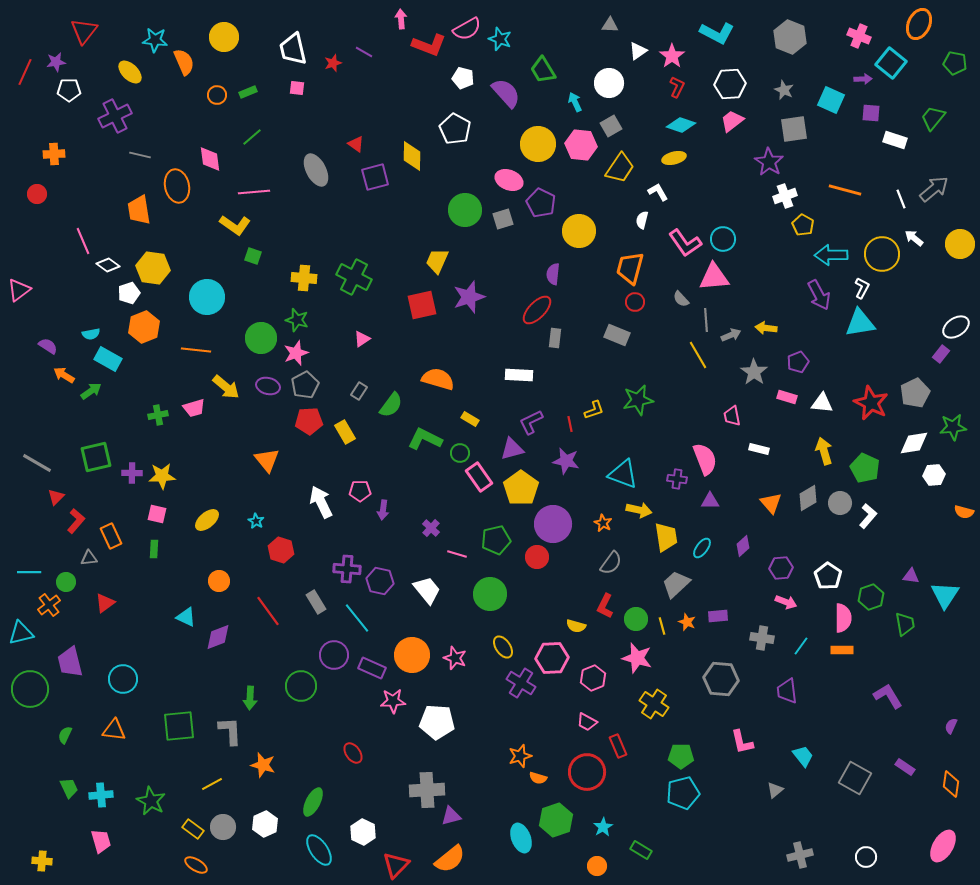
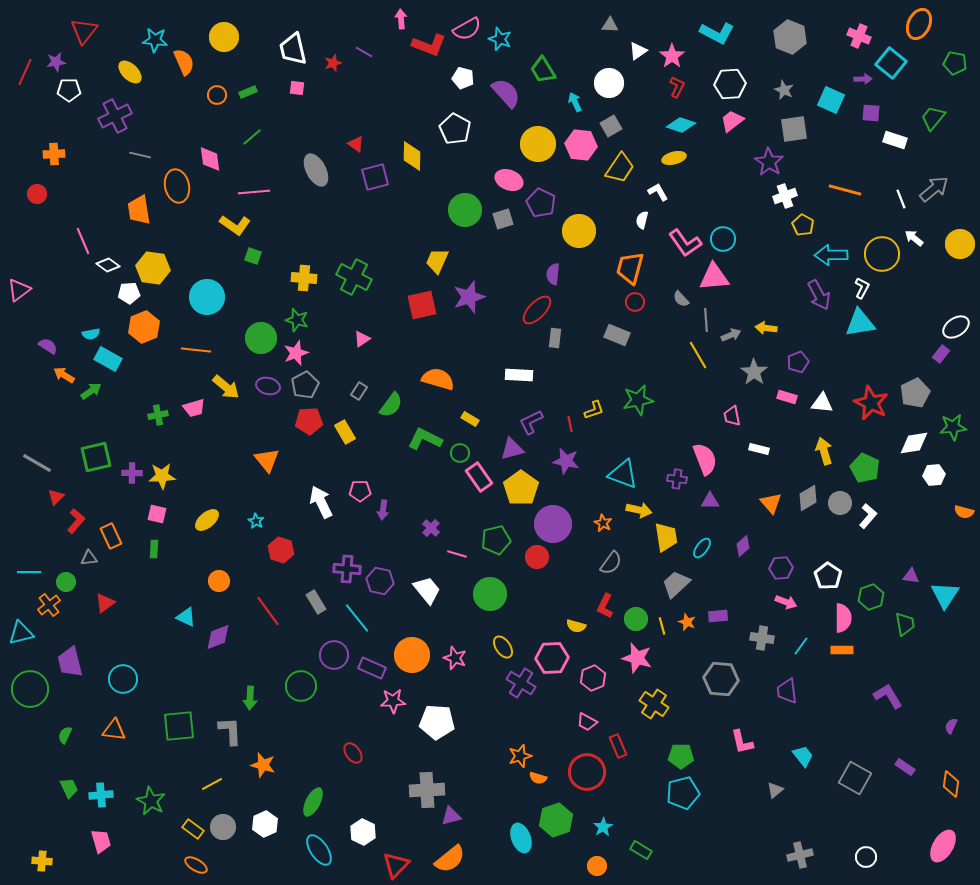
white pentagon at (129, 293): rotated 15 degrees clockwise
